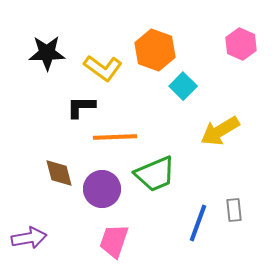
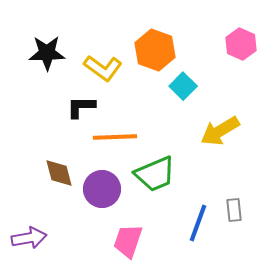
pink trapezoid: moved 14 px right
